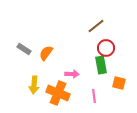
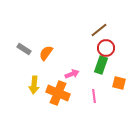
brown line: moved 3 px right, 4 px down
green rectangle: rotated 30 degrees clockwise
pink arrow: rotated 24 degrees counterclockwise
